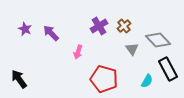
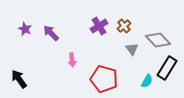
pink arrow: moved 6 px left, 8 px down; rotated 24 degrees counterclockwise
black rectangle: moved 1 px left, 1 px up; rotated 60 degrees clockwise
